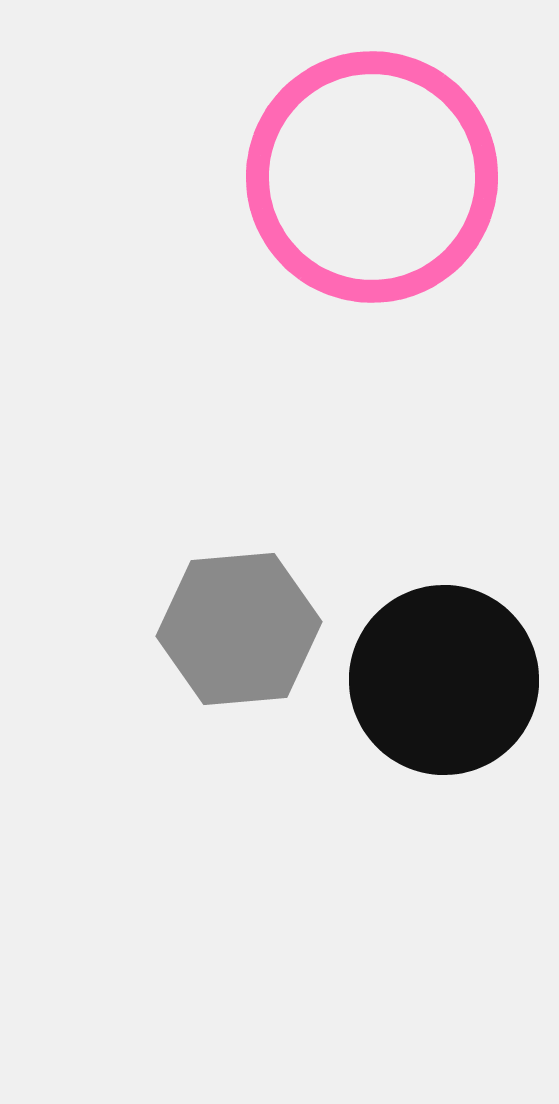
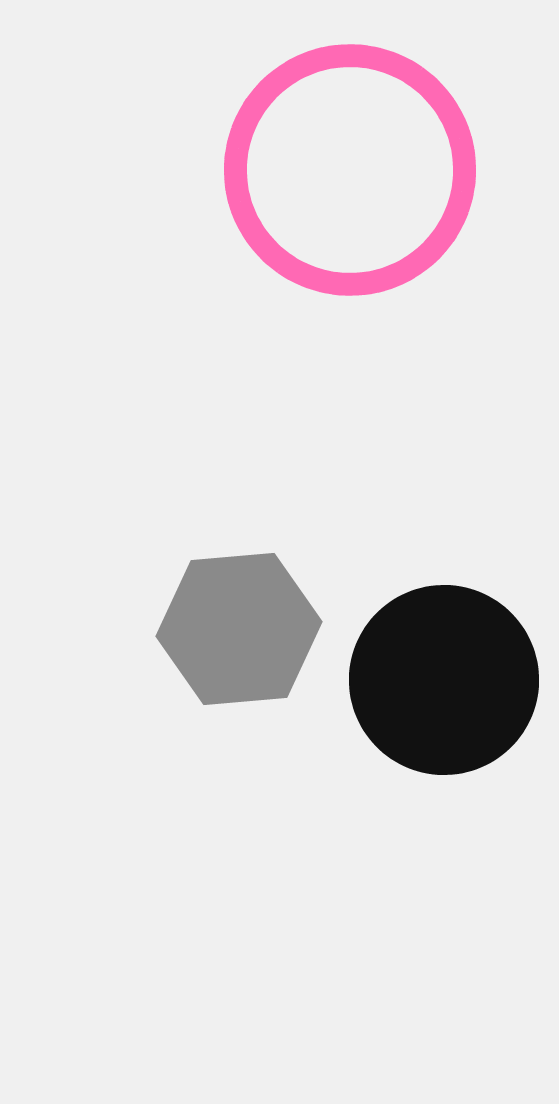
pink circle: moved 22 px left, 7 px up
